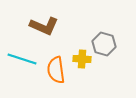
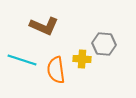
gray hexagon: rotated 10 degrees counterclockwise
cyan line: moved 1 px down
